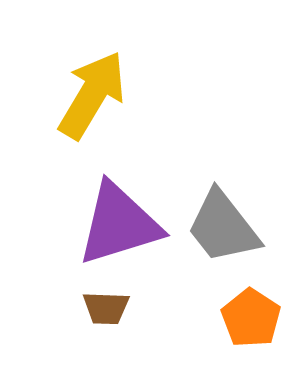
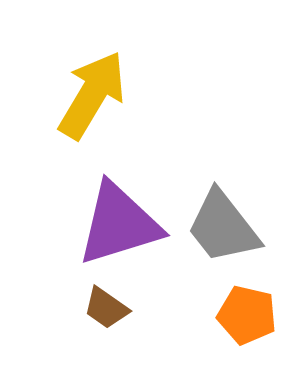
brown trapezoid: rotated 33 degrees clockwise
orange pentagon: moved 4 px left, 3 px up; rotated 20 degrees counterclockwise
